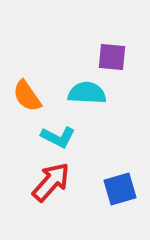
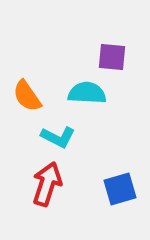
red arrow: moved 4 px left, 2 px down; rotated 24 degrees counterclockwise
